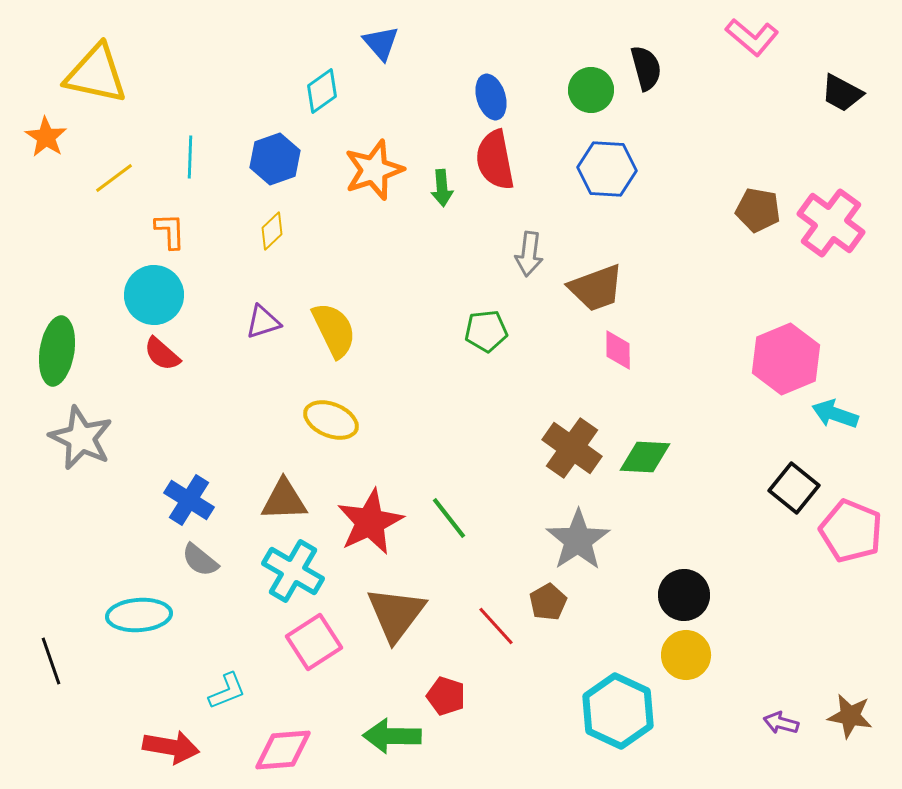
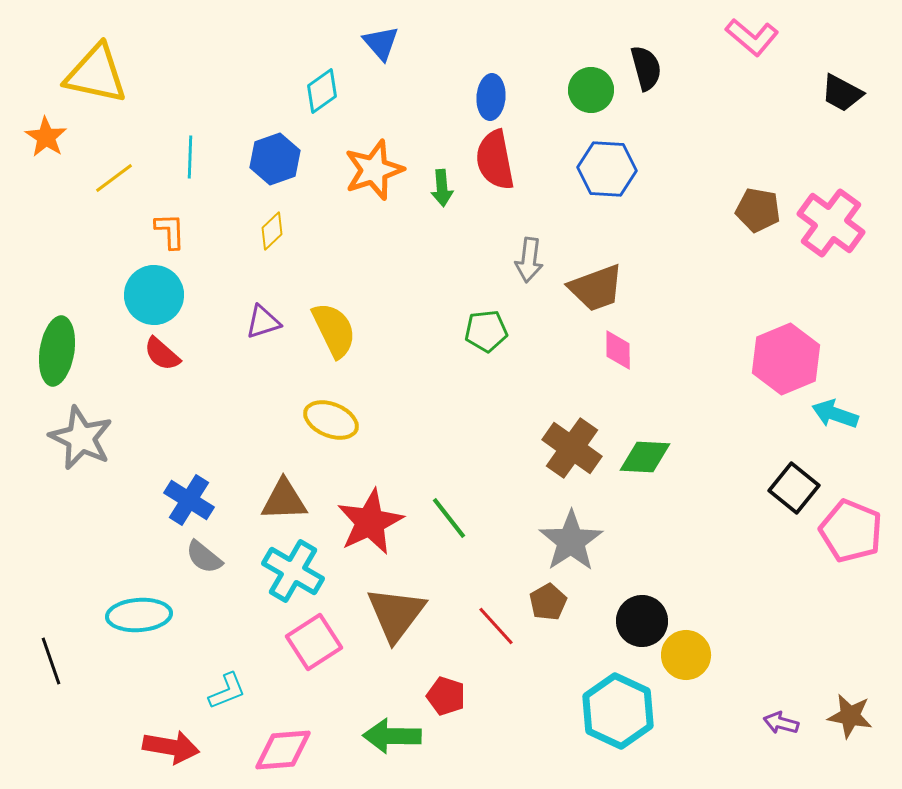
blue ellipse at (491, 97): rotated 21 degrees clockwise
gray arrow at (529, 254): moved 6 px down
gray star at (578, 540): moved 7 px left, 1 px down
gray semicircle at (200, 560): moved 4 px right, 3 px up
black circle at (684, 595): moved 42 px left, 26 px down
